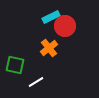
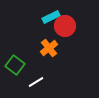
green square: rotated 24 degrees clockwise
